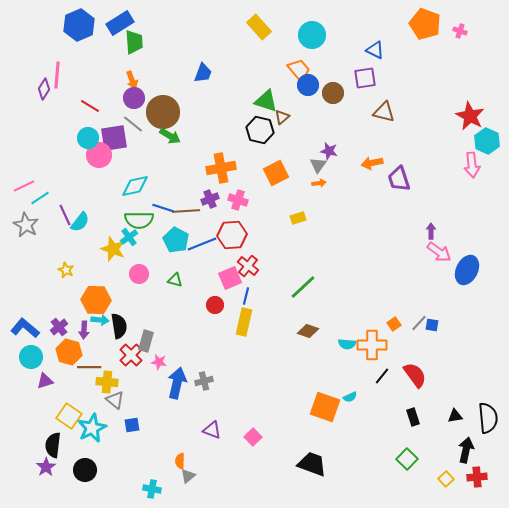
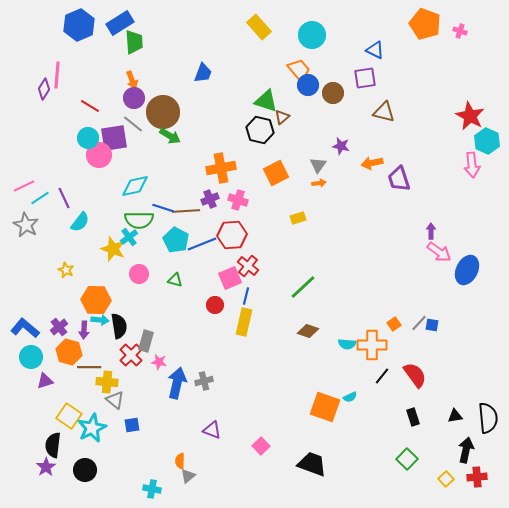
purple star at (329, 151): moved 12 px right, 5 px up
purple line at (65, 215): moved 1 px left, 17 px up
pink square at (253, 437): moved 8 px right, 9 px down
